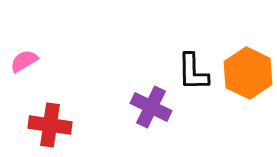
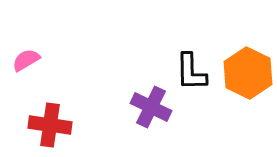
pink semicircle: moved 2 px right, 1 px up
black L-shape: moved 2 px left
